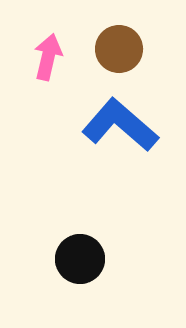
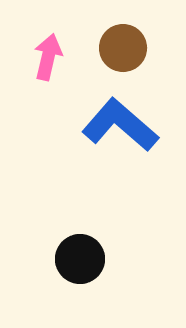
brown circle: moved 4 px right, 1 px up
